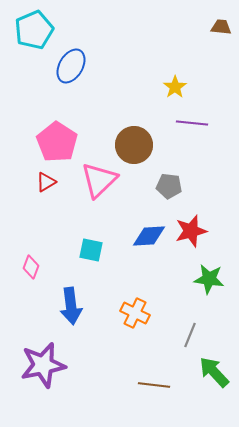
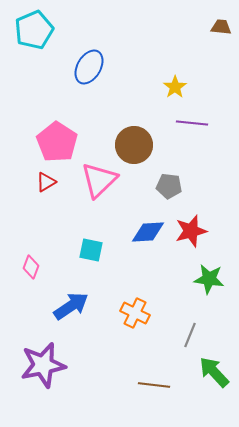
blue ellipse: moved 18 px right, 1 px down
blue diamond: moved 1 px left, 4 px up
blue arrow: rotated 117 degrees counterclockwise
